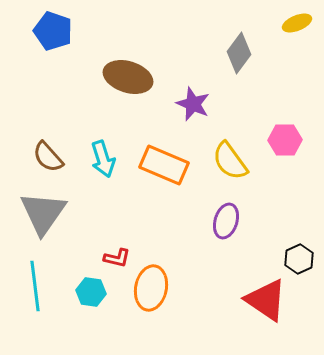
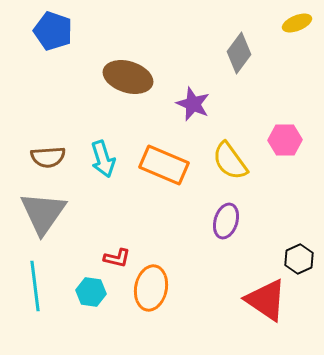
brown semicircle: rotated 52 degrees counterclockwise
